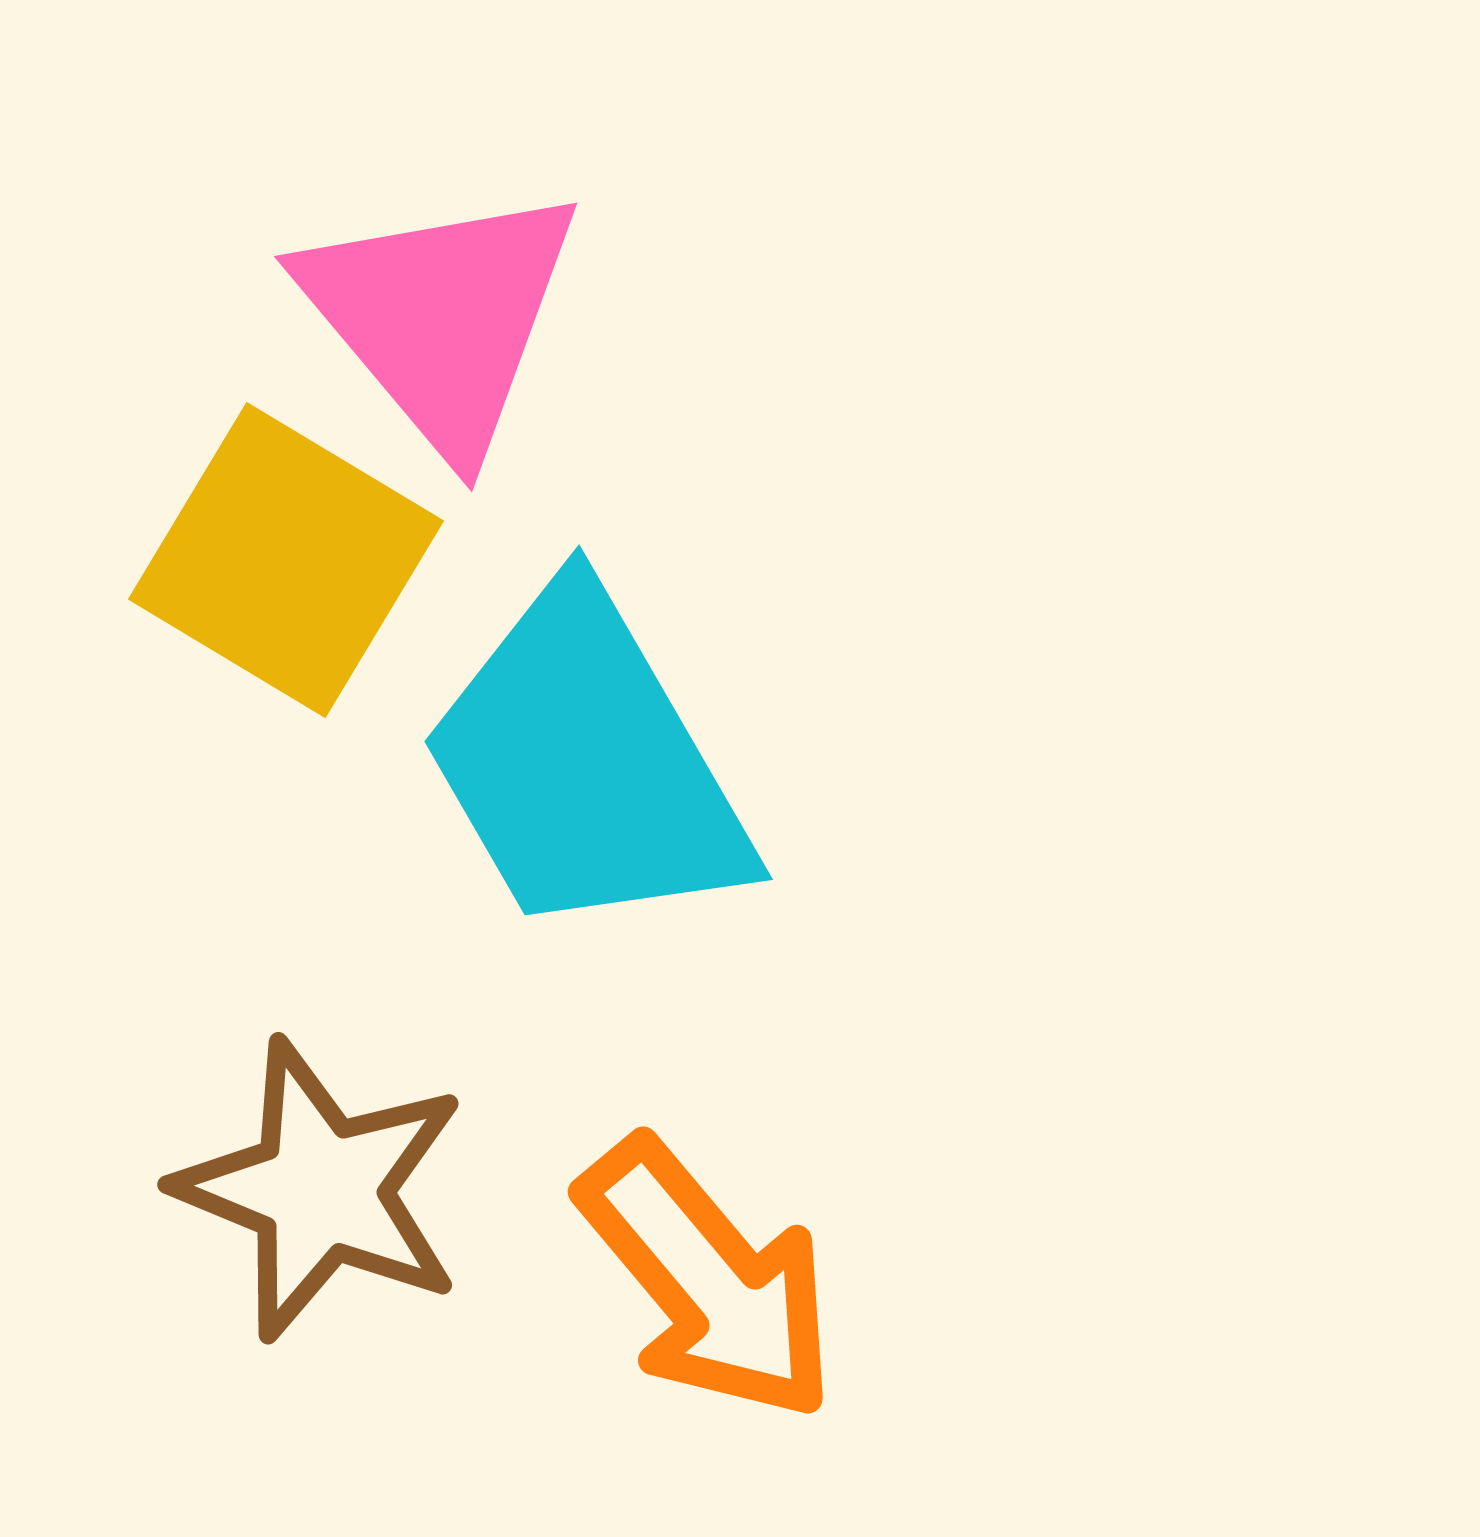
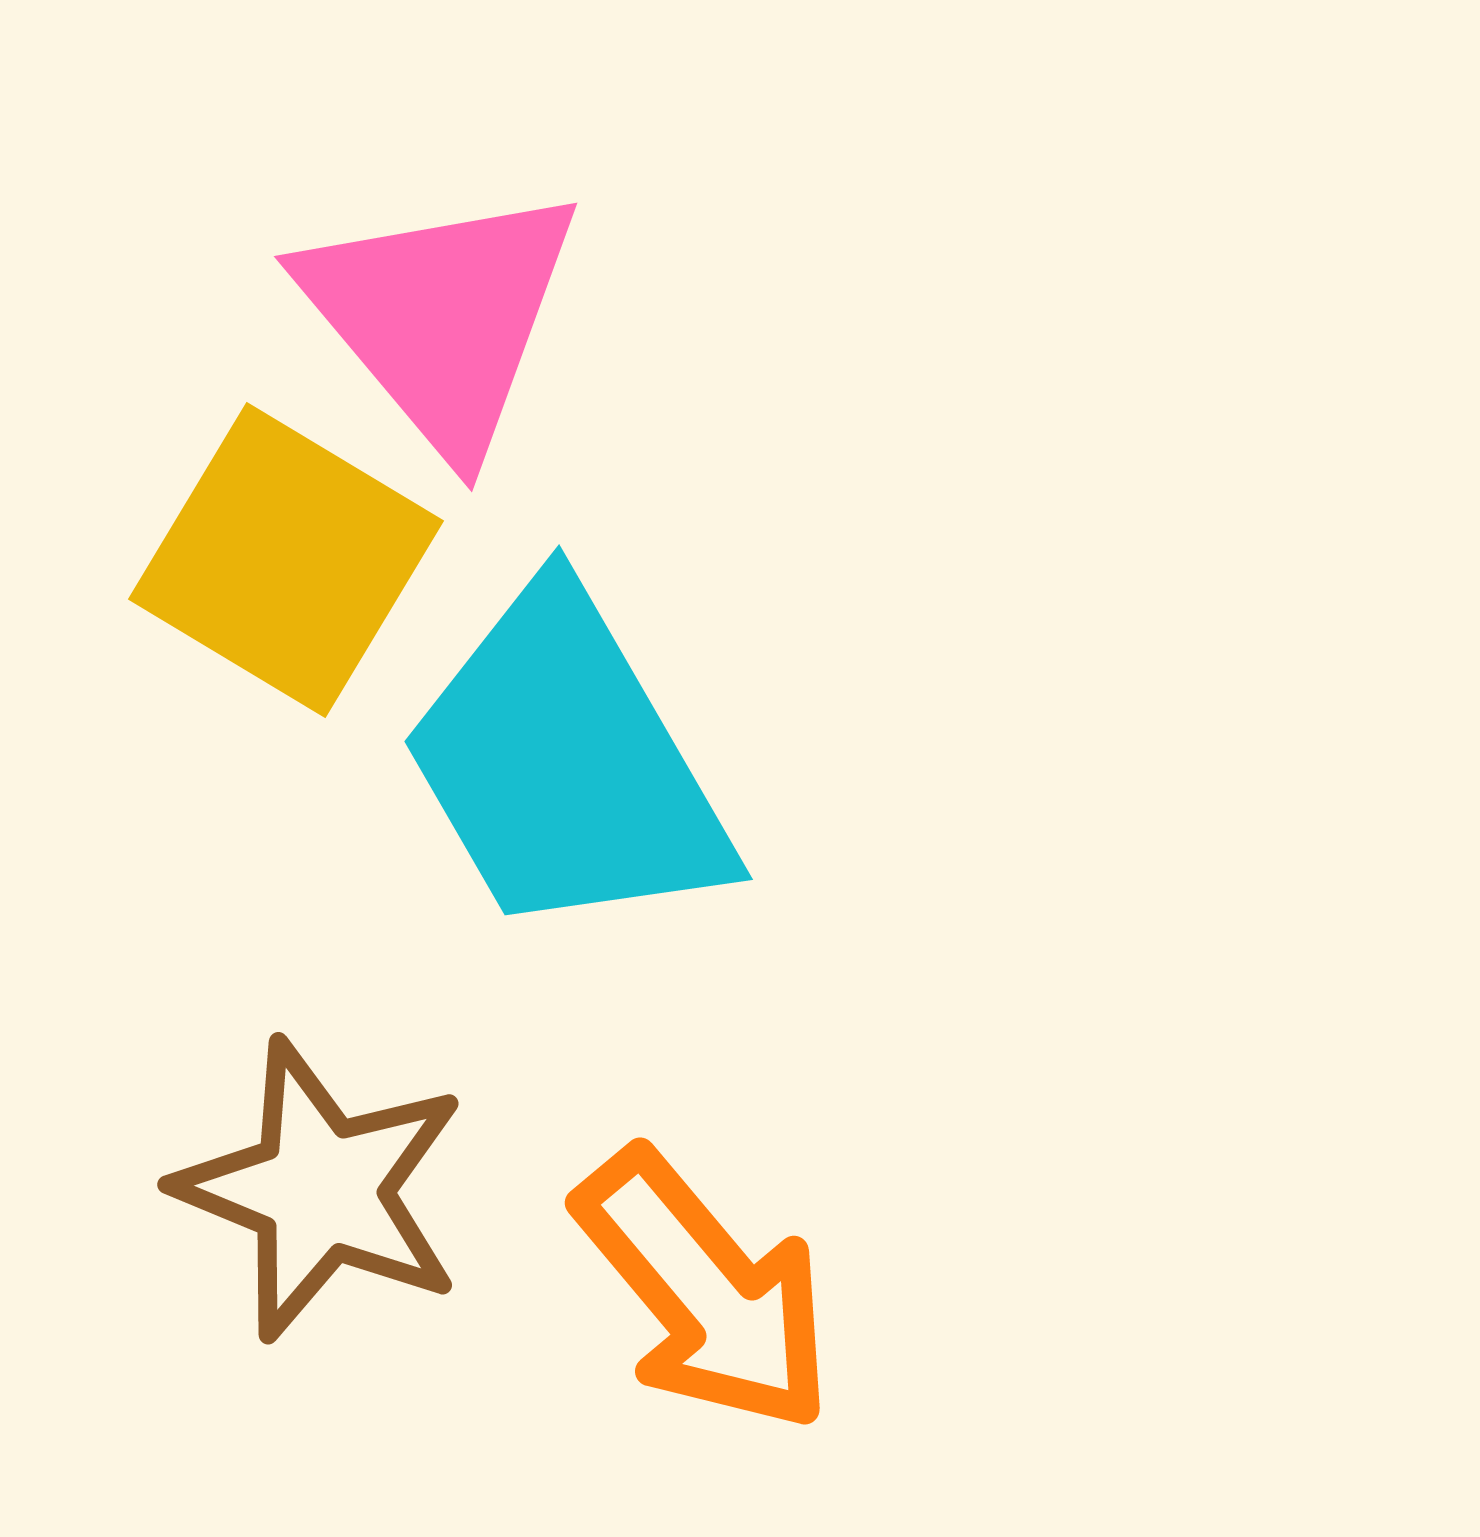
cyan trapezoid: moved 20 px left
orange arrow: moved 3 px left, 11 px down
